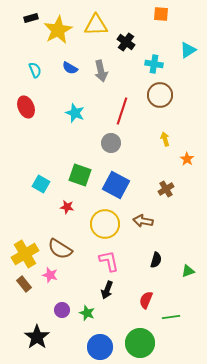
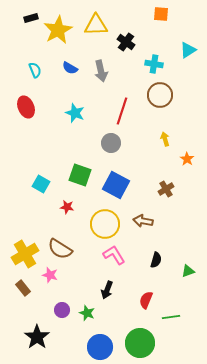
pink L-shape: moved 5 px right, 6 px up; rotated 20 degrees counterclockwise
brown rectangle: moved 1 px left, 4 px down
